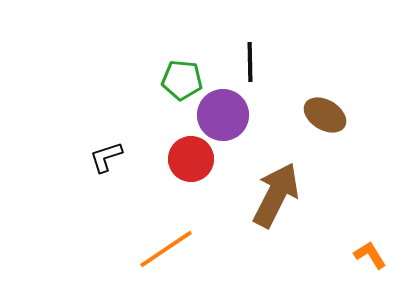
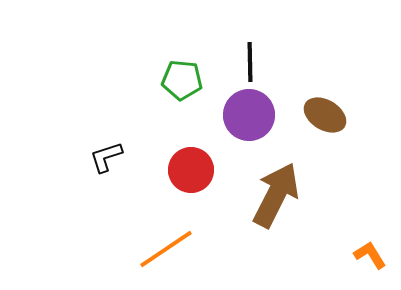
purple circle: moved 26 px right
red circle: moved 11 px down
